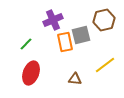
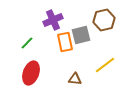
green line: moved 1 px right, 1 px up
